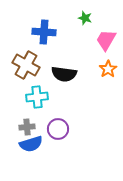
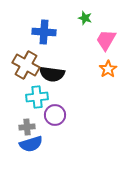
black semicircle: moved 12 px left
purple circle: moved 3 px left, 14 px up
